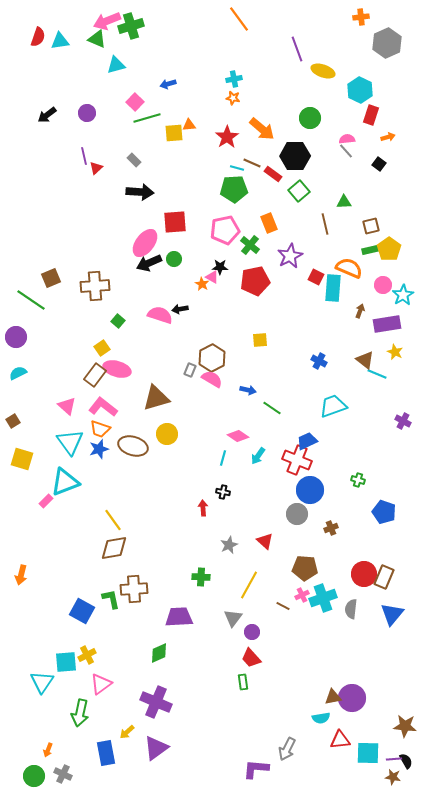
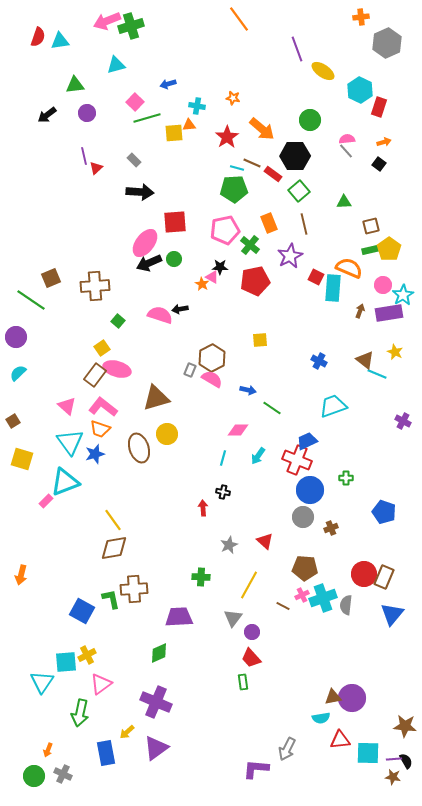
green triangle at (97, 39): moved 22 px left, 46 px down; rotated 30 degrees counterclockwise
yellow ellipse at (323, 71): rotated 15 degrees clockwise
cyan cross at (234, 79): moved 37 px left, 27 px down; rotated 21 degrees clockwise
red rectangle at (371, 115): moved 8 px right, 8 px up
green circle at (310, 118): moved 2 px down
orange arrow at (388, 137): moved 4 px left, 5 px down
brown line at (325, 224): moved 21 px left
purple rectangle at (387, 324): moved 2 px right, 11 px up
cyan semicircle at (18, 373): rotated 18 degrees counterclockwise
pink diamond at (238, 436): moved 6 px up; rotated 35 degrees counterclockwise
brown ellipse at (133, 446): moved 6 px right, 2 px down; rotated 56 degrees clockwise
blue star at (99, 449): moved 4 px left, 5 px down
green cross at (358, 480): moved 12 px left, 2 px up; rotated 16 degrees counterclockwise
gray circle at (297, 514): moved 6 px right, 3 px down
gray semicircle at (351, 609): moved 5 px left, 4 px up
